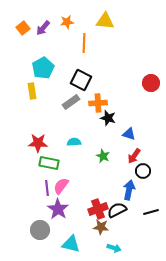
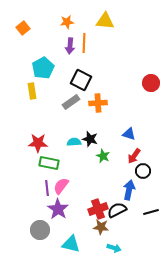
purple arrow: moved 27 px right, 18 px down; rotated 35 degrees counterclockwise
black star: moved 18 px left, 21 px down
